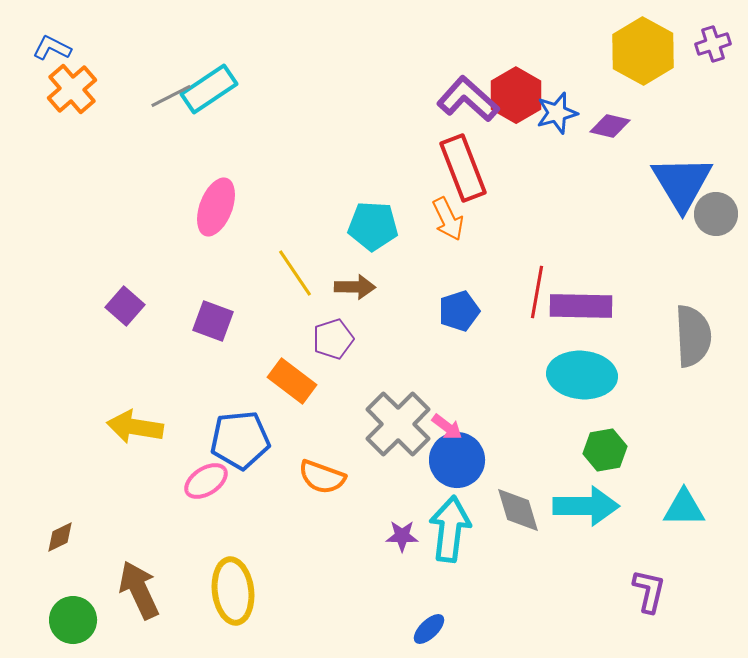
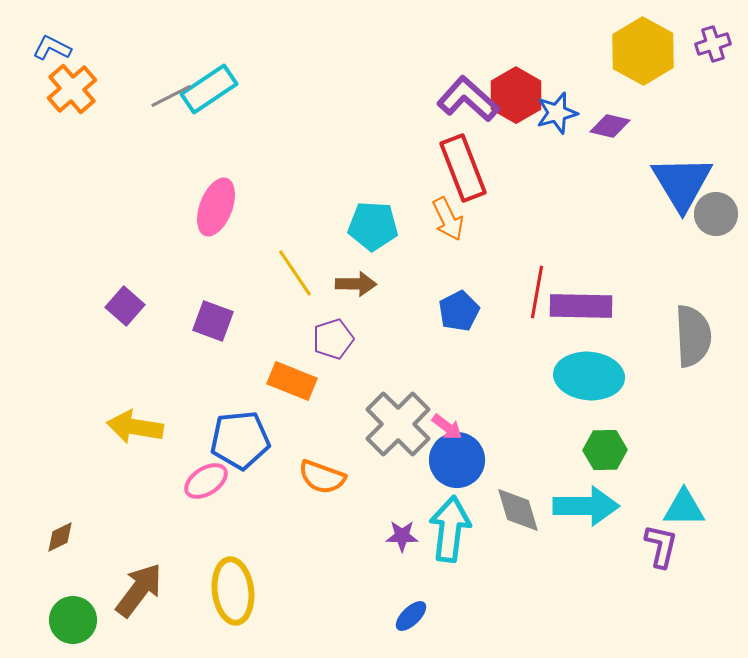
brown arrow at (355, 287): moved 1 px right, 3 px up
blue pentagon at (459, 311): rotated 9 degrees counterclockwise
cyan ellipse at (582, 375): moved 7 px right, 1 px down
orange rectangle at (292, 381): rotated 15 degrees counterclockwise
green hexagon at (605, 450): rotated 9 degrees clockwise
brown arrow at (139, 590): rotated 62 degrees clockwise
purple L-shape at (649, 591): moved 12 px right, 45 px up
blue ellipse at (429, 629): moved 18 px left, 13 px up
